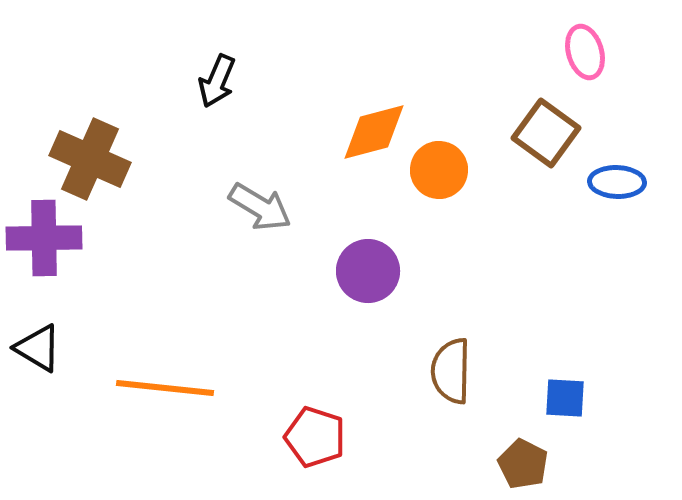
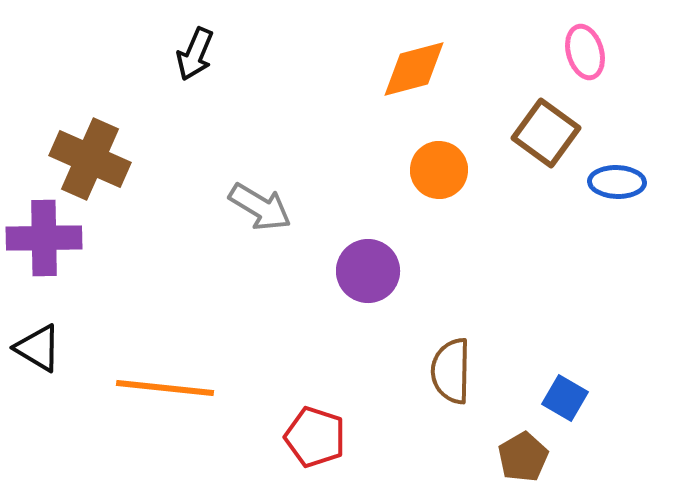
black arrow: moved 22 px left, 27 px up
orange diamond: moved 40 px right, 63 px up
blue square: rotated 27 degrees clockwise
brown pentagon: moved 7 px up; rotated 15 degrees clockwise
